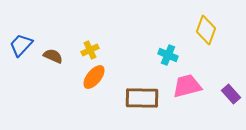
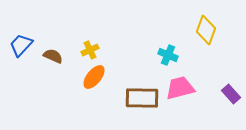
pink trapezoid: moved 7 px left, 2 px down
